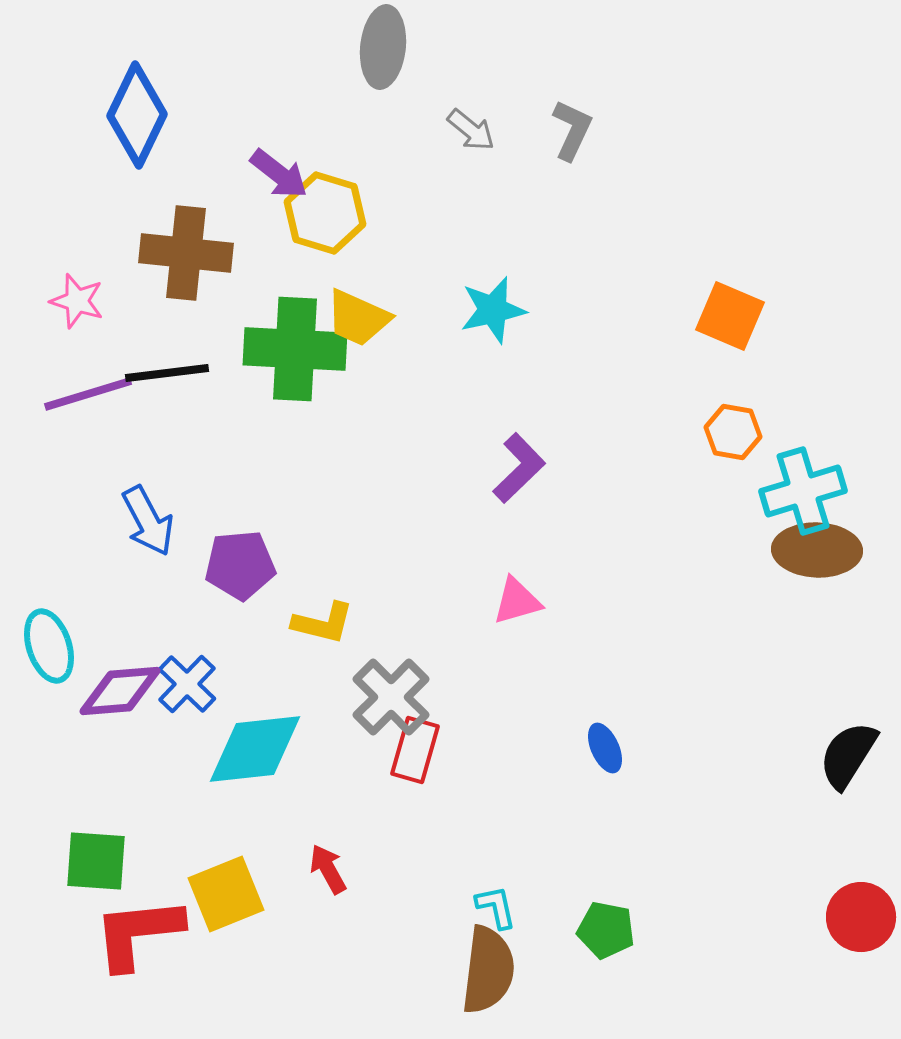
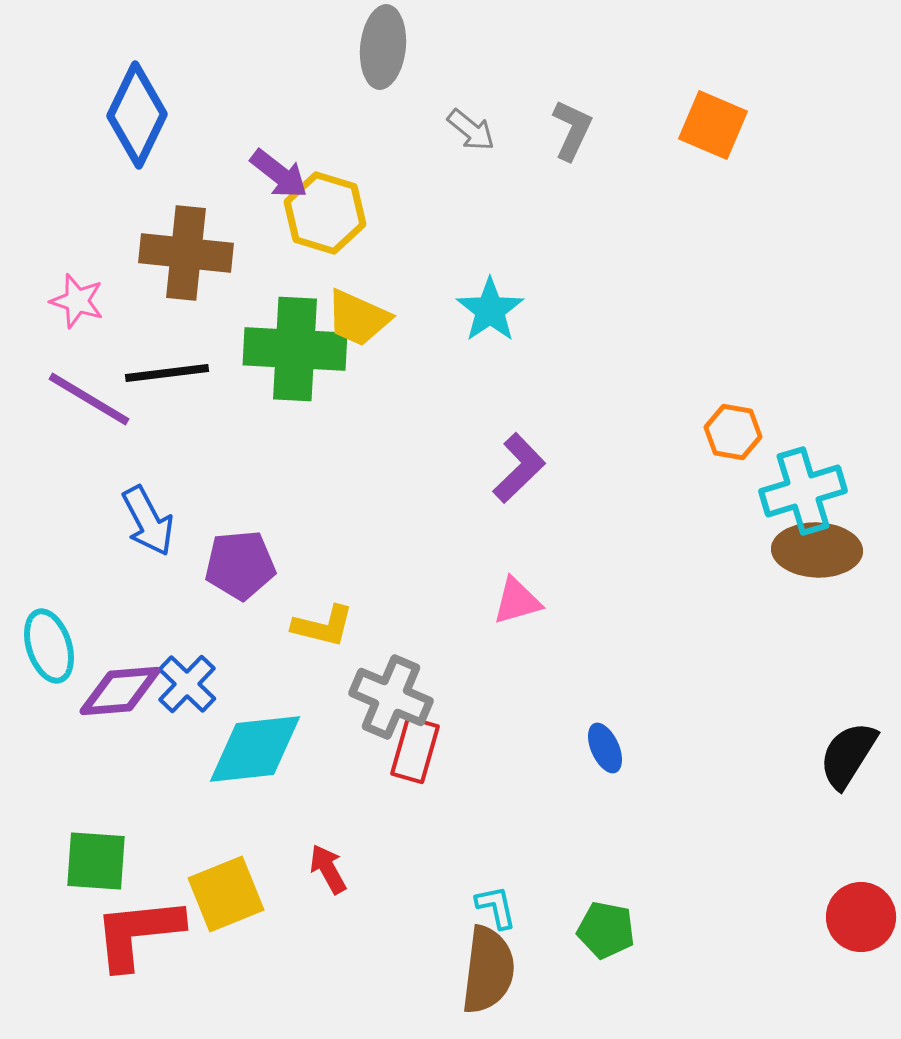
cyan star: moved 3 px left; rotated 22 degrees counterclockwise
orange square: moved 17 px left, 191 px up
purple line: moved 1 px right, 5 px down; rotated 48 degrees clockwise
yellow L-shape: moved 3 px down
gray cross: rotated 22 degrees counterclockwise
